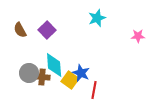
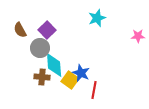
gray circle: moved 11 px right, 25 px up
